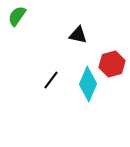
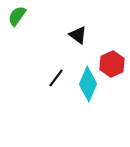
black triangle: rotated 24 degrees clockwise
red hexagon: rotated 10 degrees counterclockwise
black line: moved 5 px right, 2 px up
